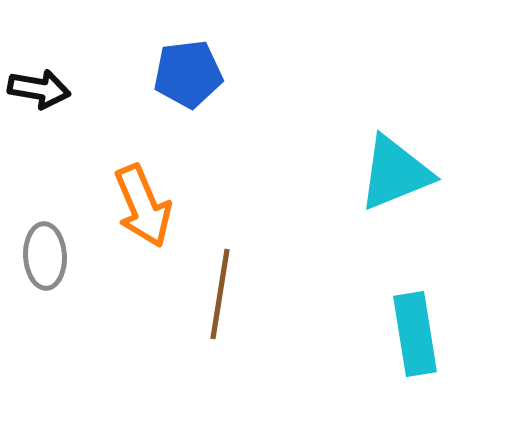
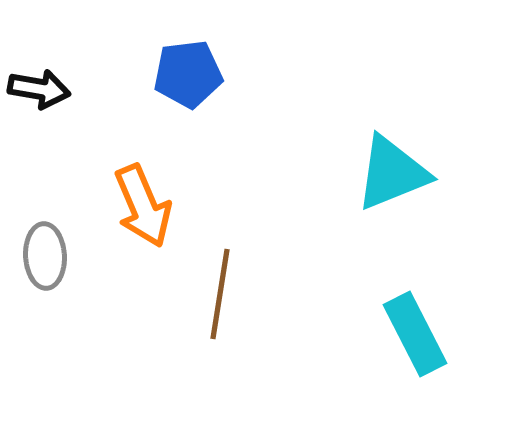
cyan triangle: moved 3 px left
cyan rectangle: rotated 18 degrees counterclockwise
